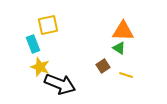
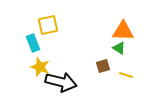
cyan rectangle: moved 1 px up
brown square: rotated 16 degrees clockwise
black arrow: moved 1 px right, 2 px up; rotated 8 degrees counterclockwise
